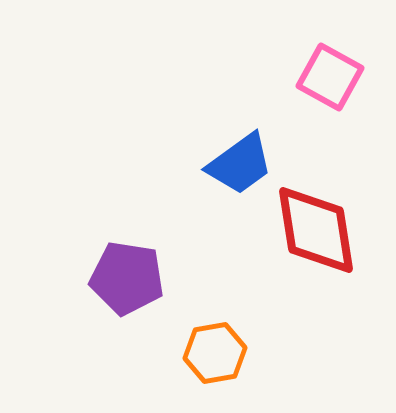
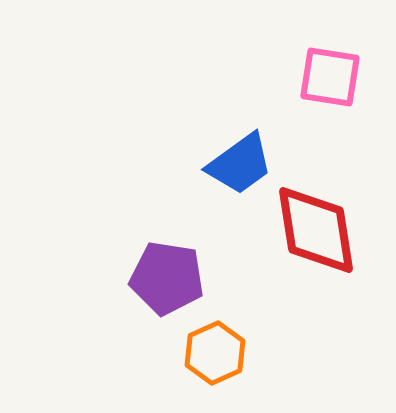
pink square: rotated 20 degrees counterclockwise
purple pentagon: moved 40 px right
orange hexagon: rotated 14 degrees counterclockwise
